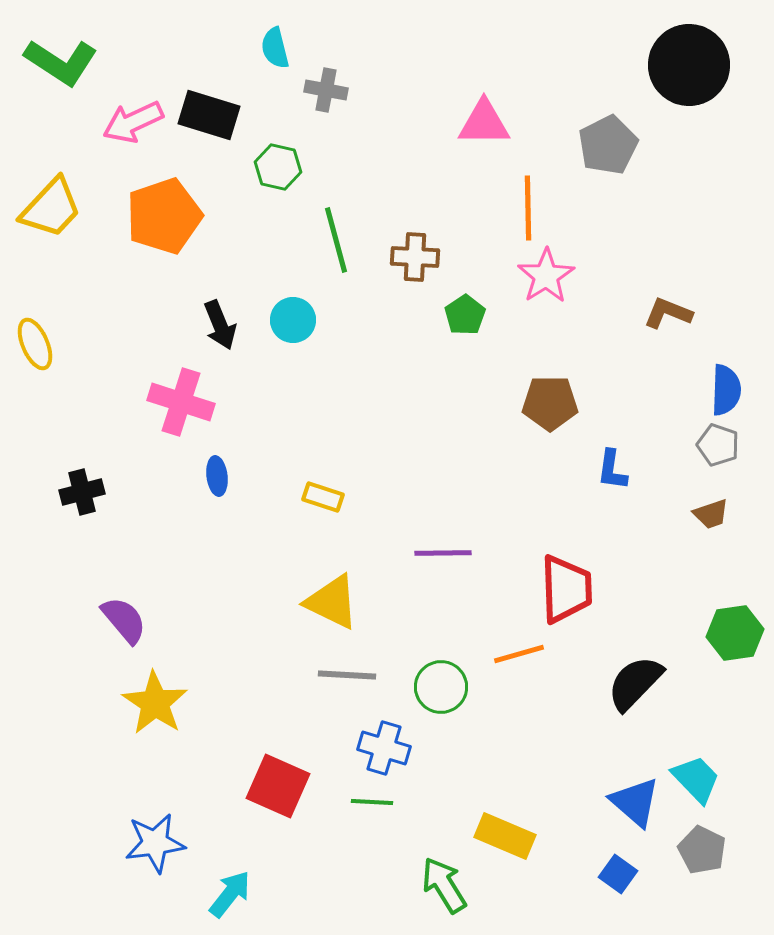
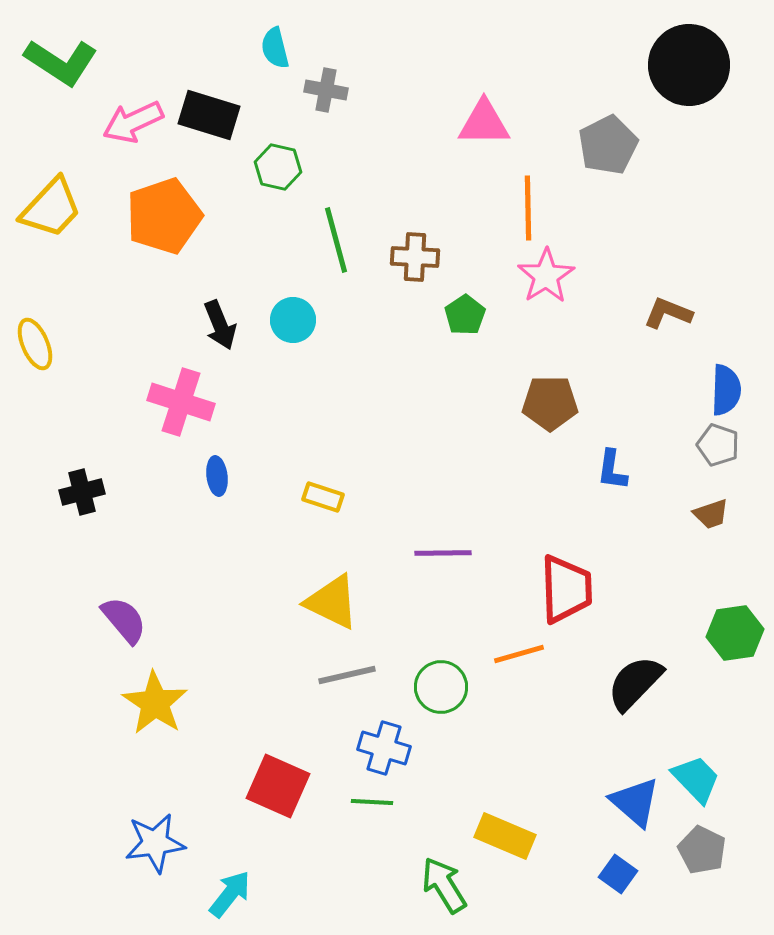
gray line at (347, 675): rotated 16 degrees counterclockwise
